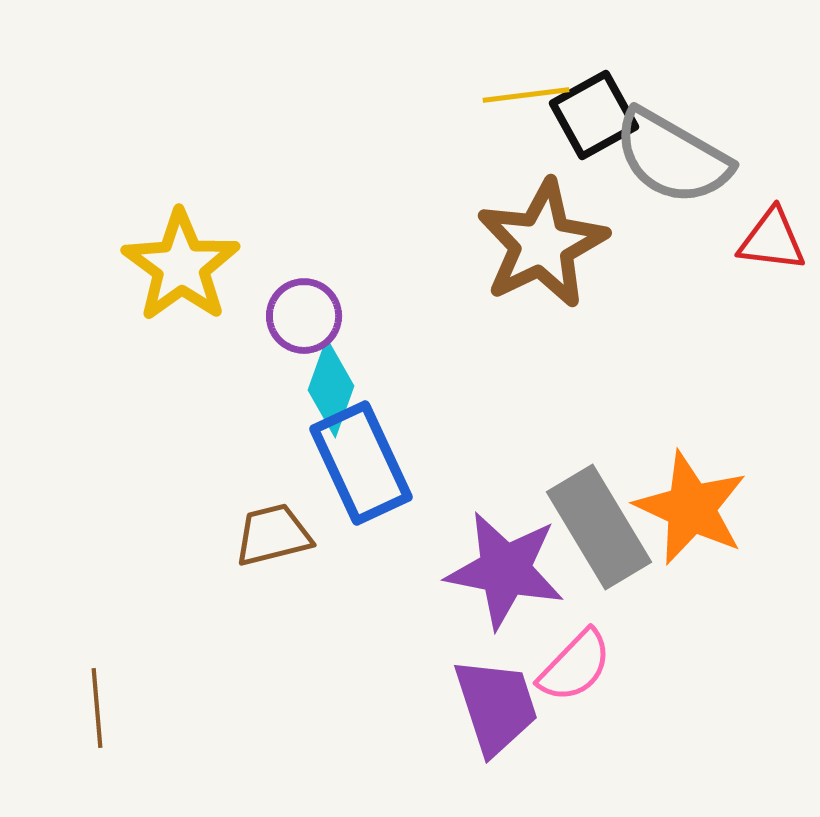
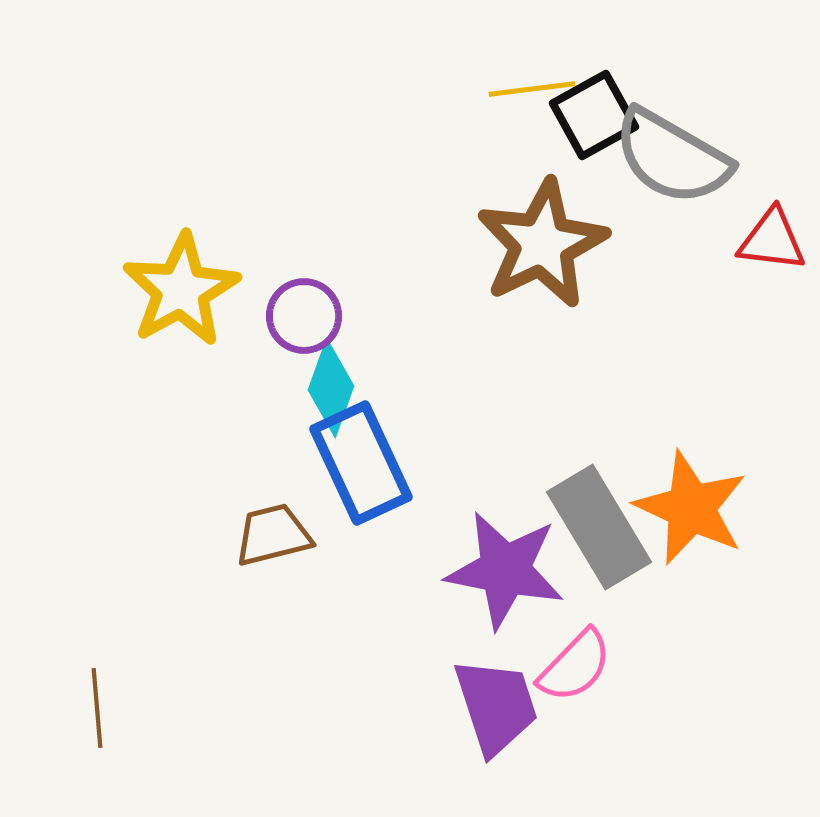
yellow line: moved 6 px right, 6 px up
yellow star: moved 24 px down; rotated 7 degrees clockwise
